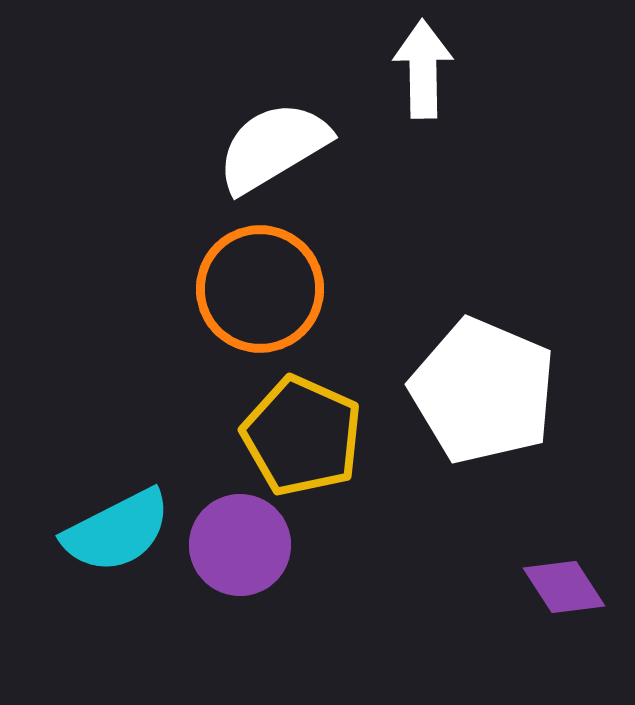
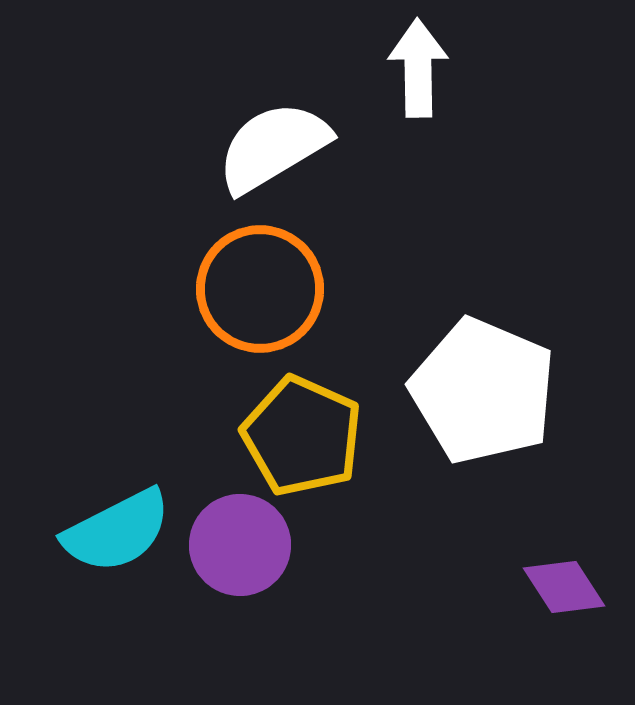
white arrow: moved 5 px left, 1 px up
